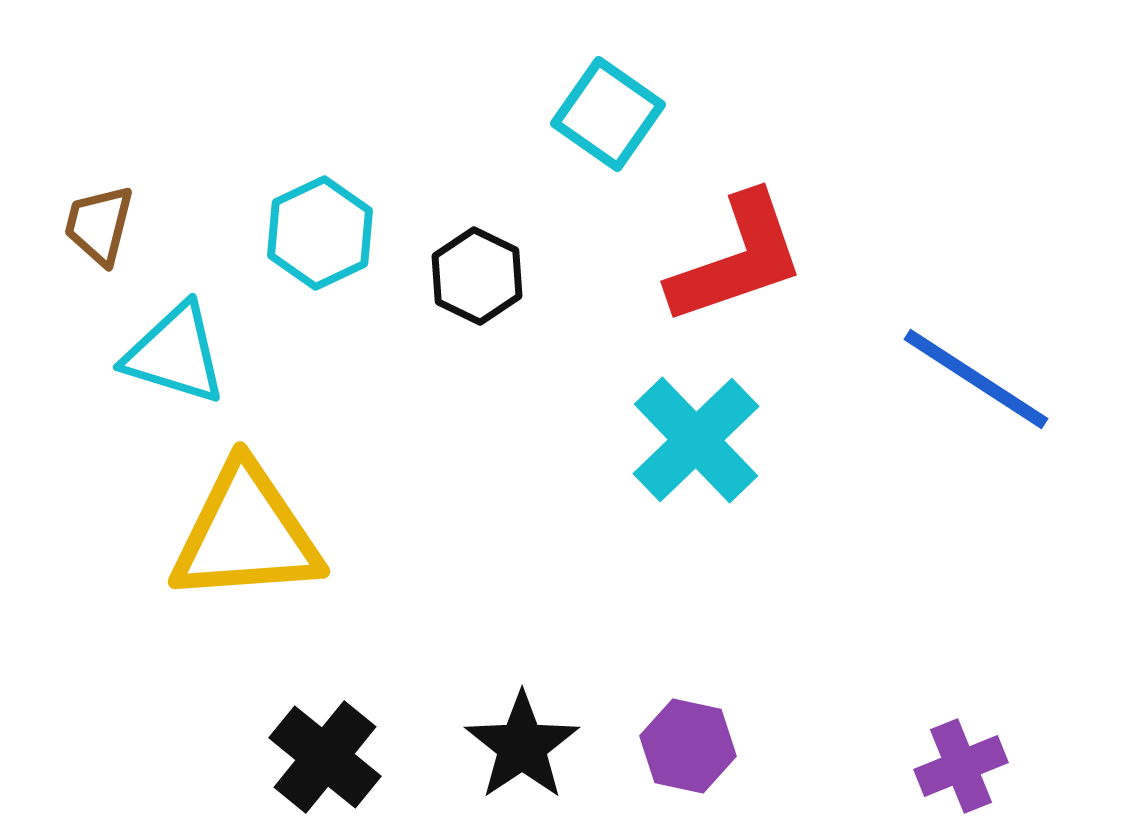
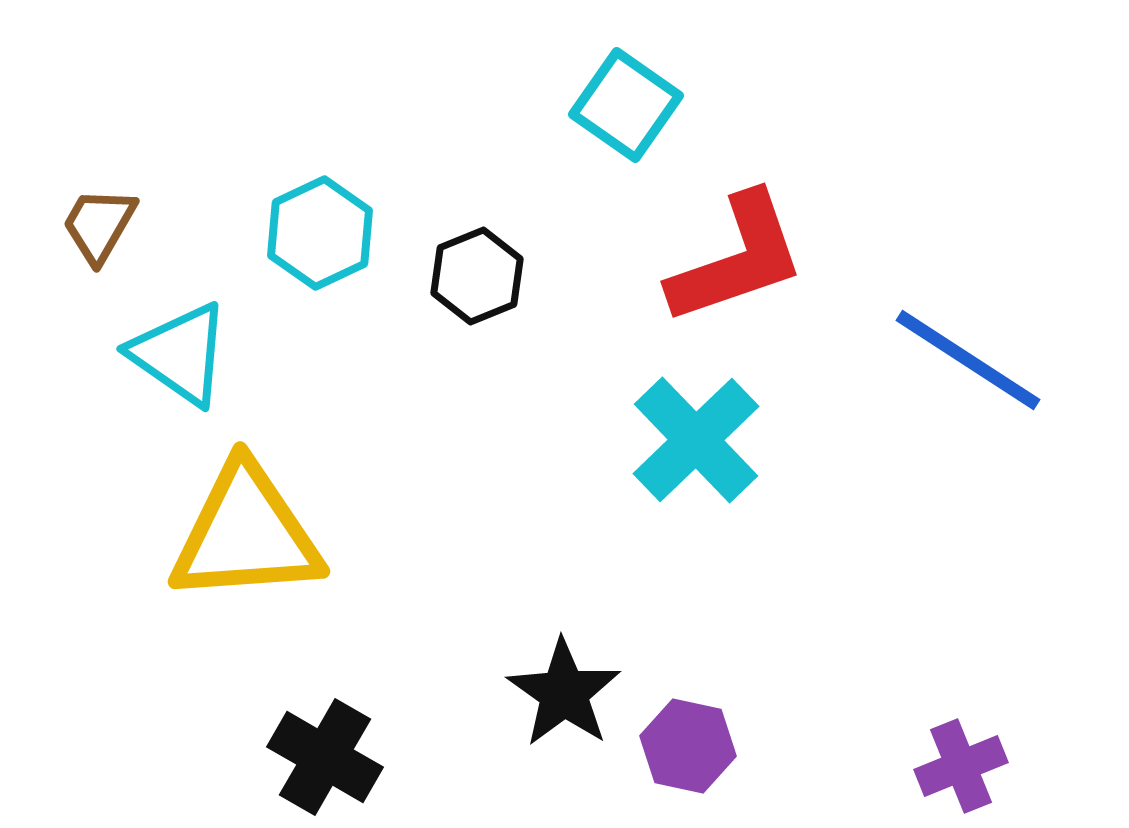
cyan square: moved 18 px right, 9 px up
brown trapezoid: rotated 16 degrees clockwise
black hexagon: rotated 12 degrees clockwise
cyan triangle: moved 5 px right; rotated 18 degrees clockwise
blue line: moved 8 px left, 19 px up
black star: moved 42 px right, 53 px up; rotated 3 degrees counterclockwise
black cross: rotated 9 degrees counterclockwise
